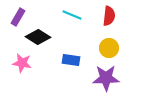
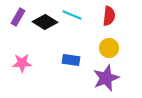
black diamond: moved 7 px right, 15 px up
pink star: rotated 12 degrees counterclockwise
purple star: rotated 20 degrees counterclockwise
